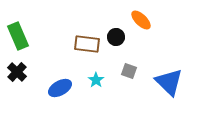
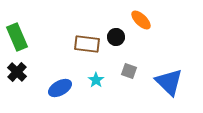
green rectangle: moved 1 px left, 1 px down
